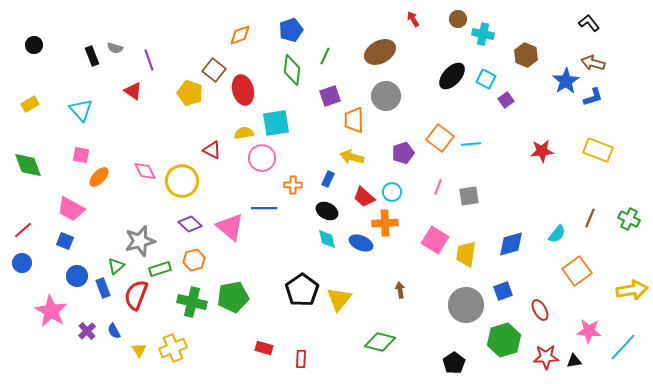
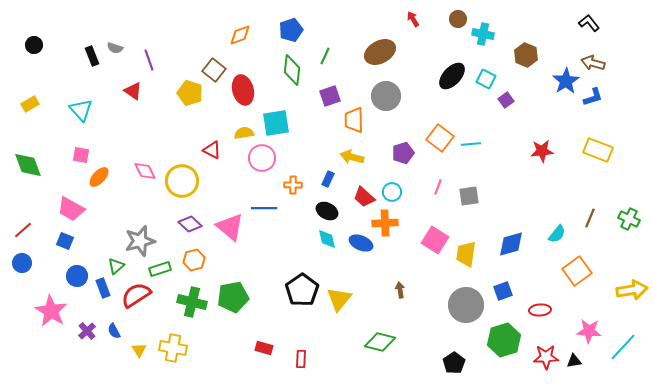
red semicircle at (136, 295): rotated 36 degrees clockwise
red ellipse at (540, 310): rotated 65 degrees counterclockwise
yellow cross at (173, 348): rotated 32 degrees clockwise
